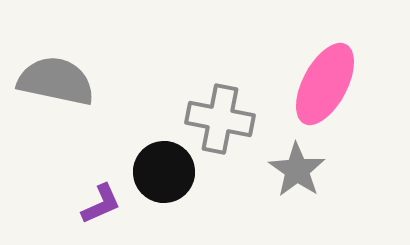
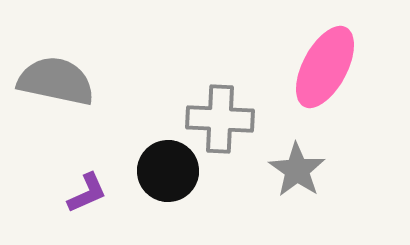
pink ellipse: moved 17 px up
gray cross: rotated 8 degrees counterclockwise
black circle: moved 4 px right, 1 px up
purple L-shape: moved 14 px left, 11 px up
